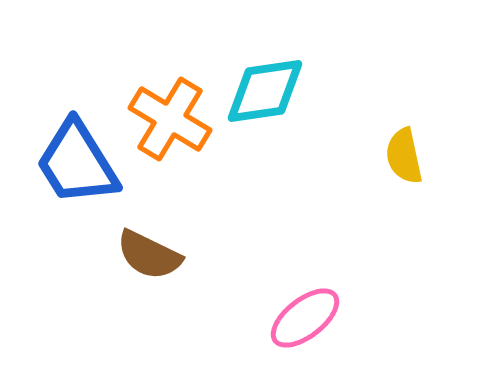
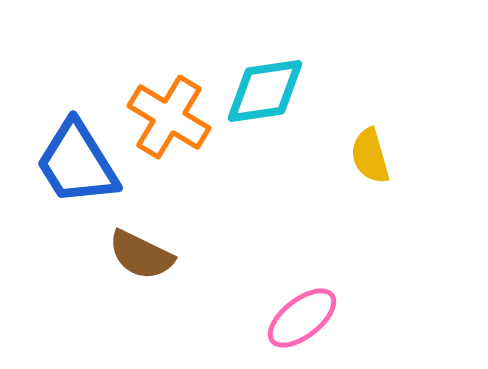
orange cross: moved 1 px left, 2 px up
yellow semicircle: moved 34 px left; rotated 4 degrees counterclockwise
brown semicircle: moved 8 px left
pink ellipse: moved 3 px left
